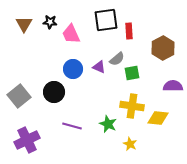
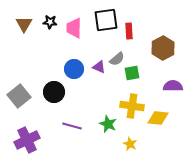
pink trapezoid: moved 3 px right, 6 px up; rotated 25 degrees clockwise
blue circle: moved 1 px right
